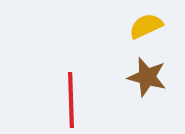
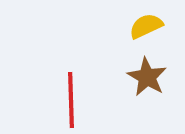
brown star: rotated 15 degrees clockwise
